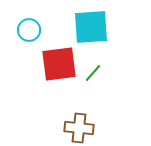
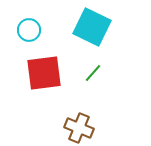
cyan square: moved 1 px right; rotated 30 degrees clockwise
red square: moved 15 px left, 9 px down
brown cross: rotated 16 degrees clockwise
